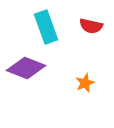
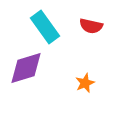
cyan rectangle: moved 1 px left; rotated 16 degrees counterclockwise
purple diamond: rotated 39 degrees counterclockwise
